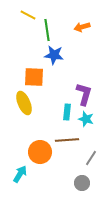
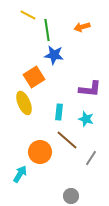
orange square: rotated 35 degrees counterclockwise
purple L-shape: moved 6 px right, 5 px up; rotated 80 degrees clockwise
cyan rectangle: moved 8 px left
brown line: rotated 45 degrees clockwise
gray circle: moved 11 px left, 13 px down
